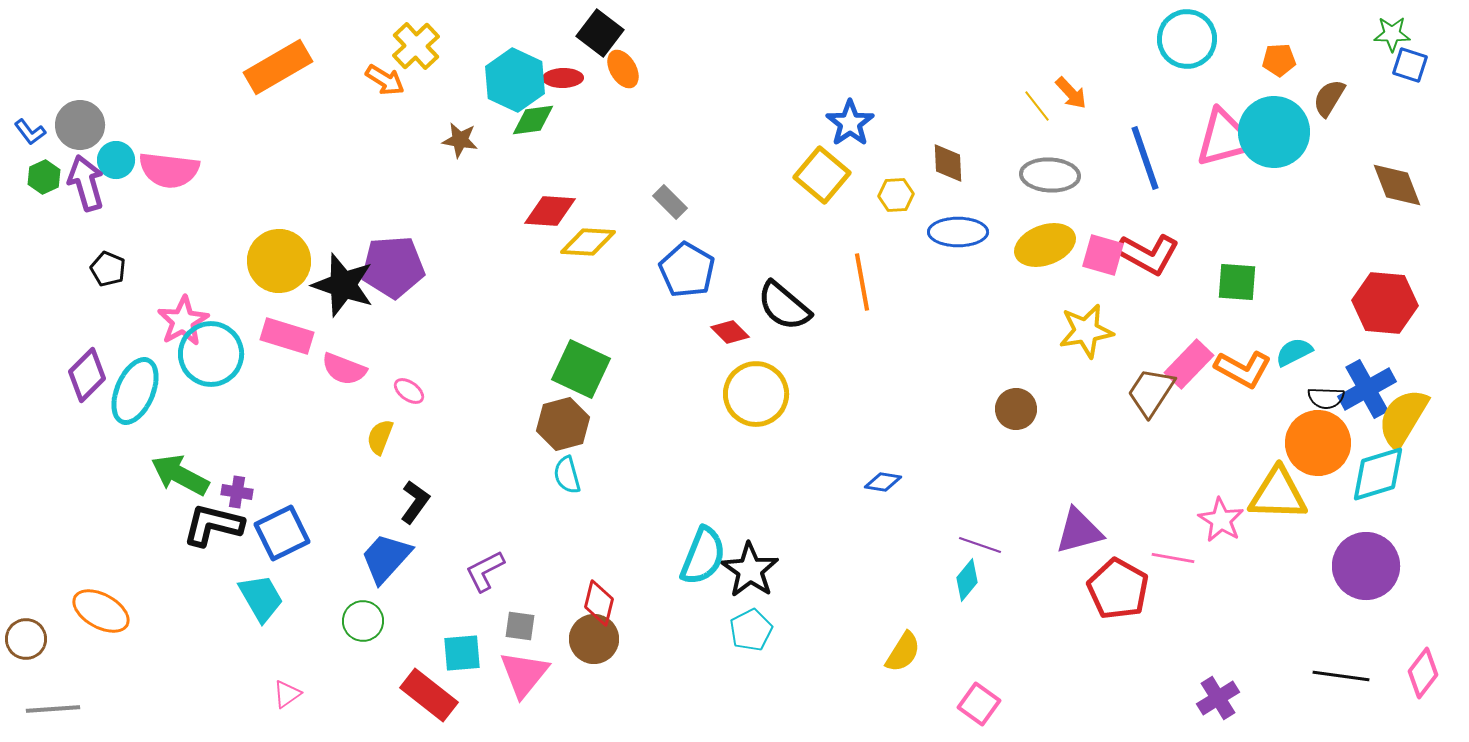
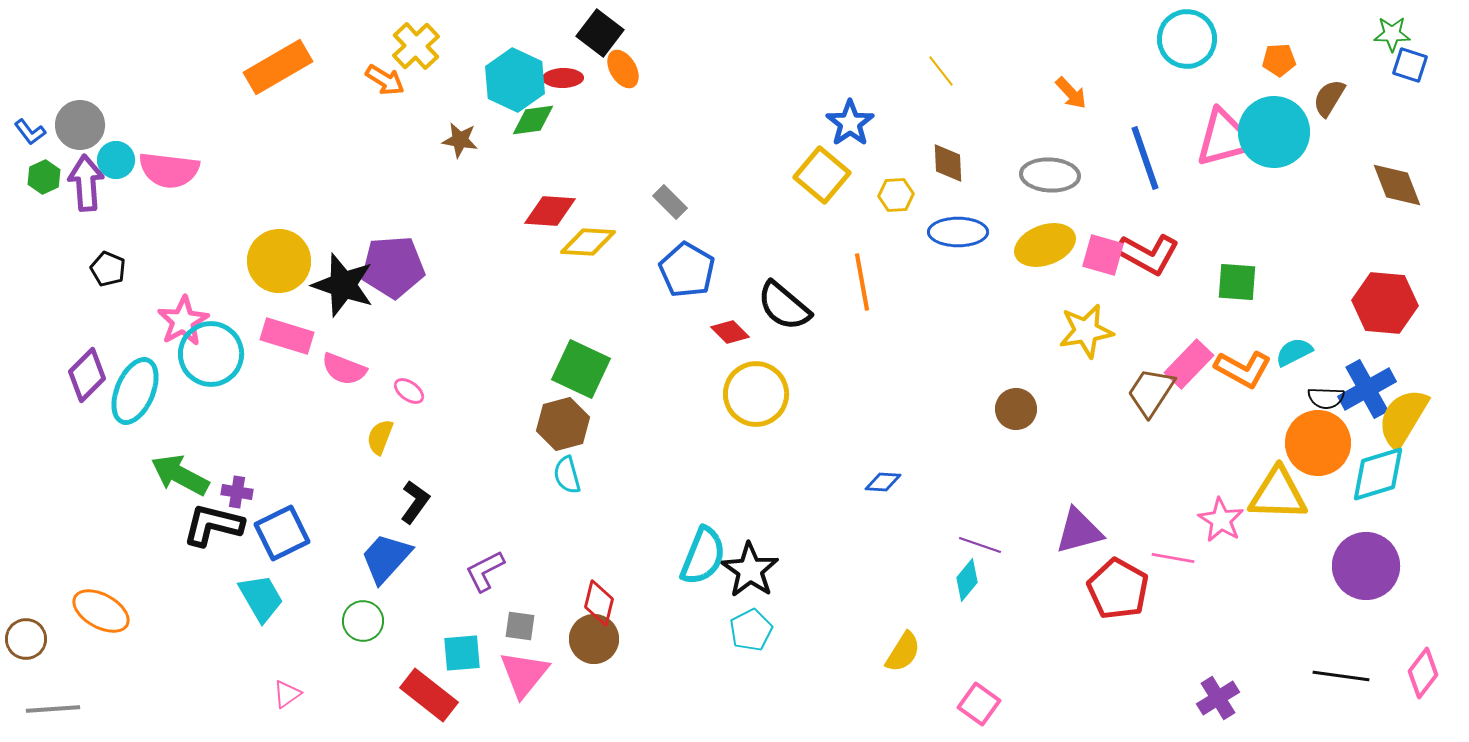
yellow line at (1037, 106): moved 96 px left, 35 px up
purple arrow at (86, 183): rotated 12 degrees clockwise
blue diamond at (883, 482): rotated 6 degrees counterclockwise
